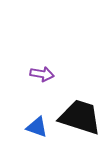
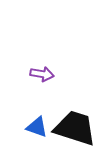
black trapezoid: moved 5 px left, 11 px down
